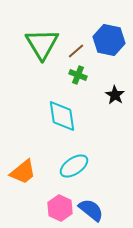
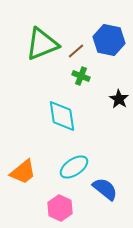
green triangle: rotated 39 degrees clockwise
green cross: moved 3 px right, 1 px down
black star: moved 4 px right, 4 px down
cyan ellipse: moved 1 px down
blue semicircle: moved 14 px right, 21 px up
